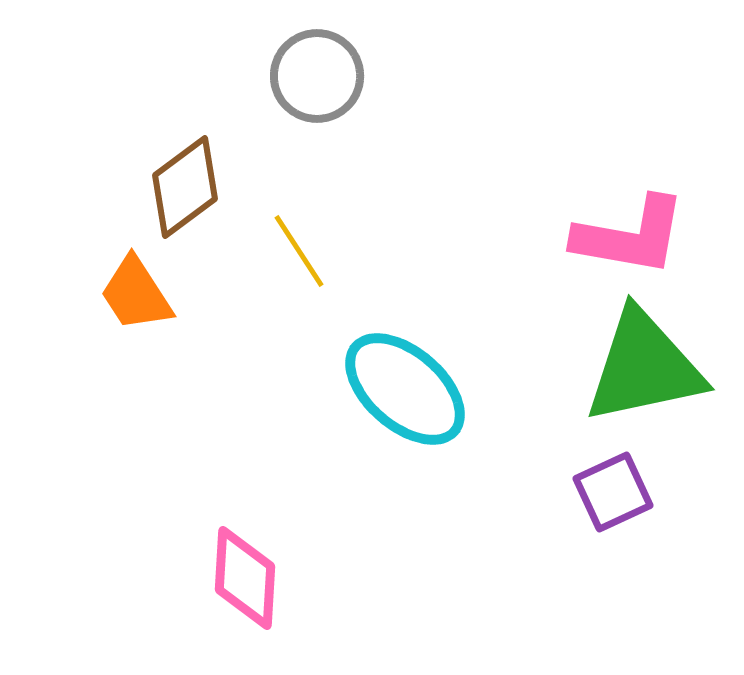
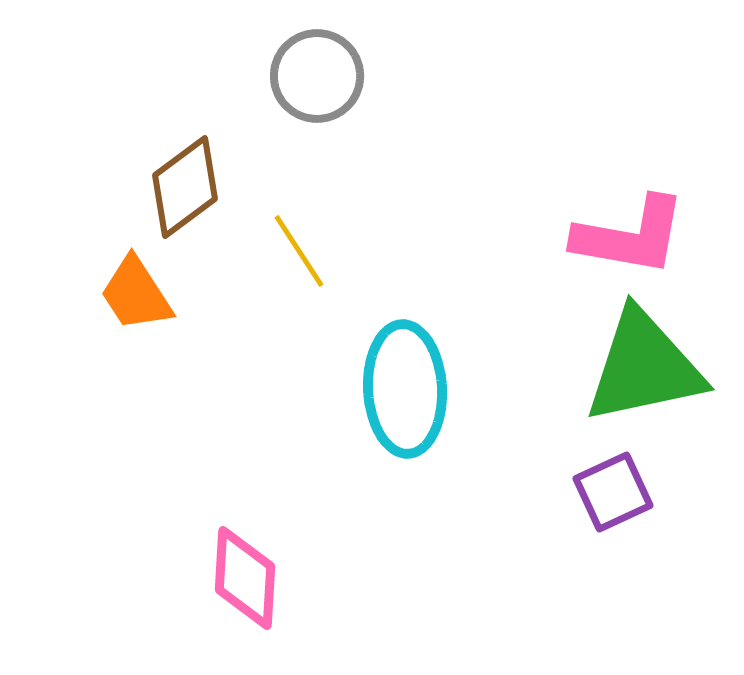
cyan ellipse: rotated 46 degrees clockwise
